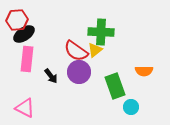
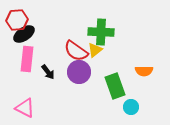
black arrow: moved 3 px left, 4 px up
